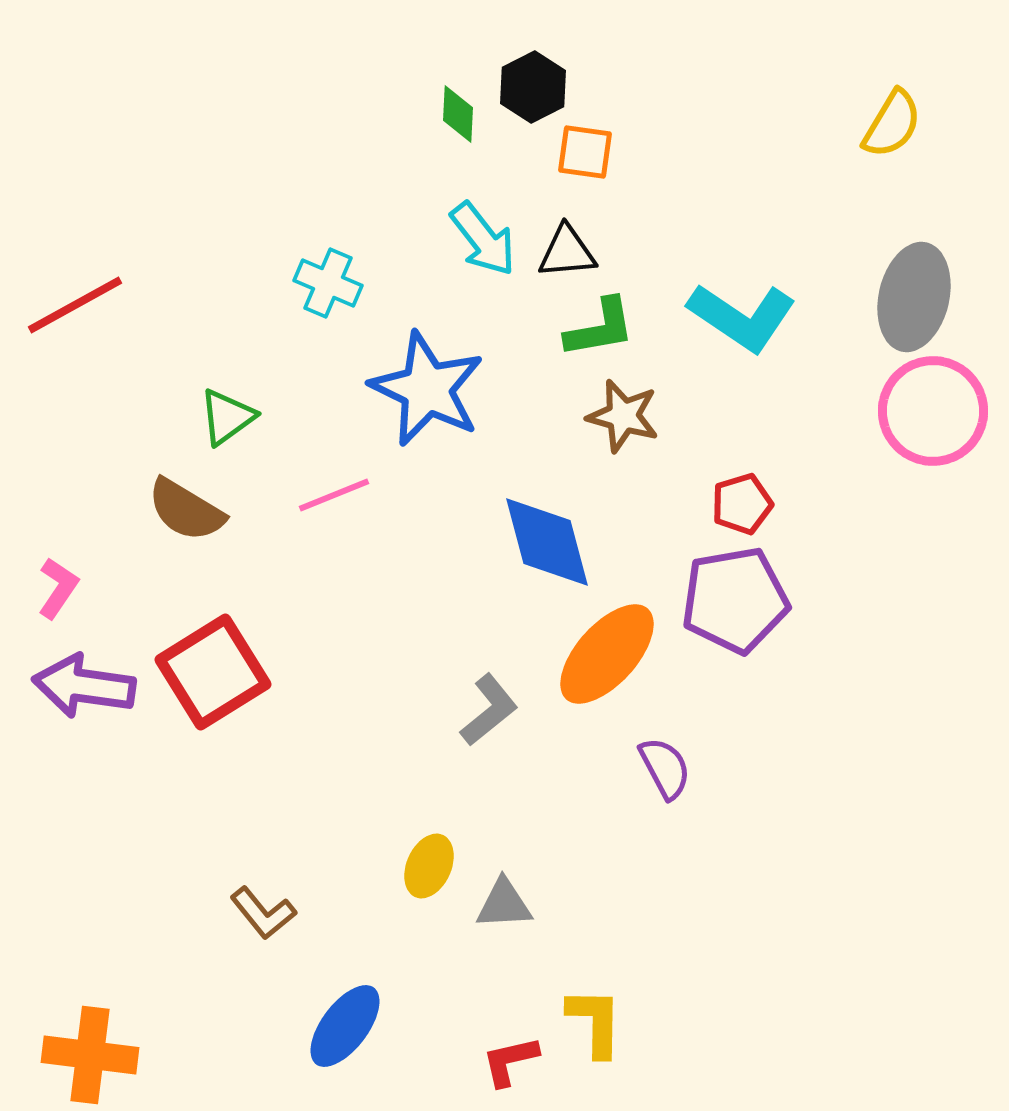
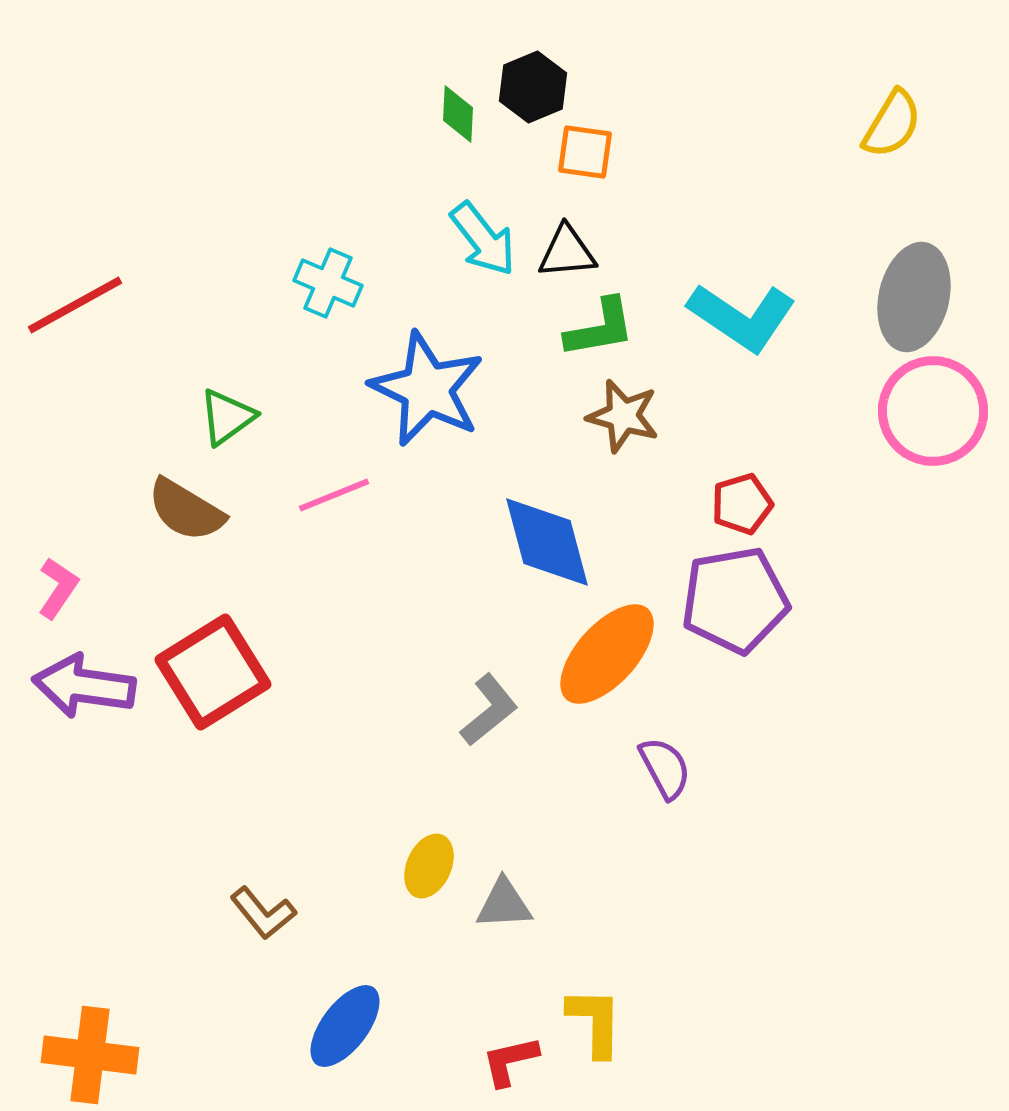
black hexagon: rotated 4 degrees clockwise
